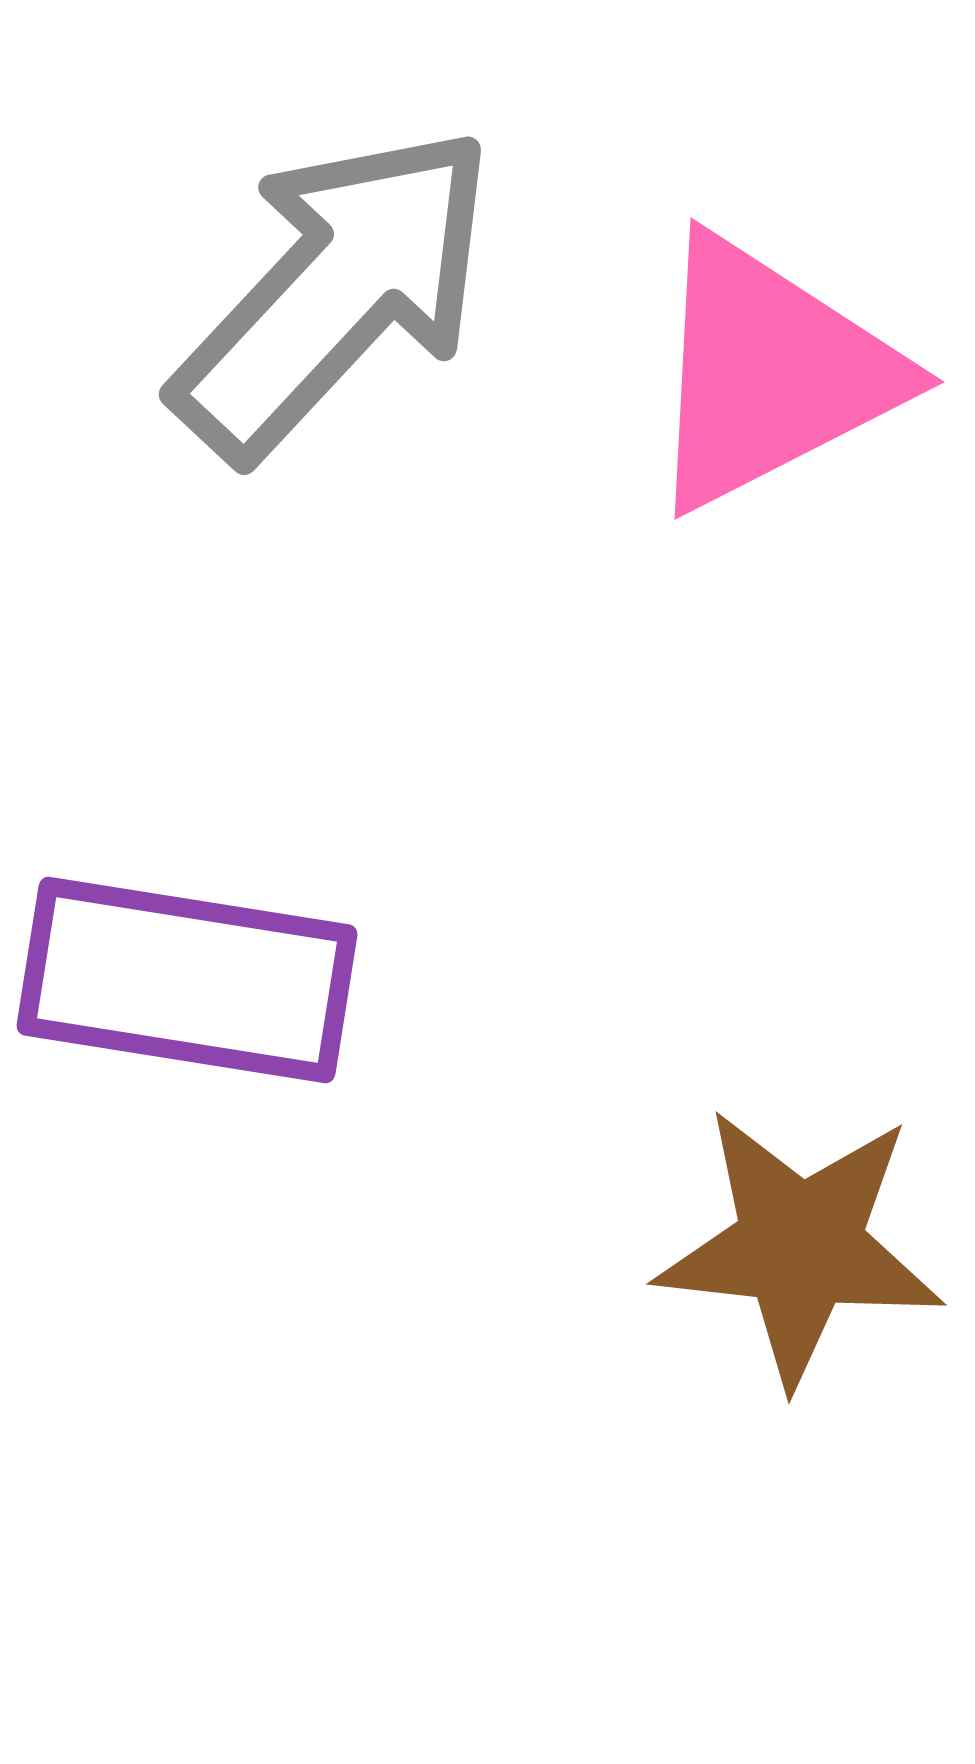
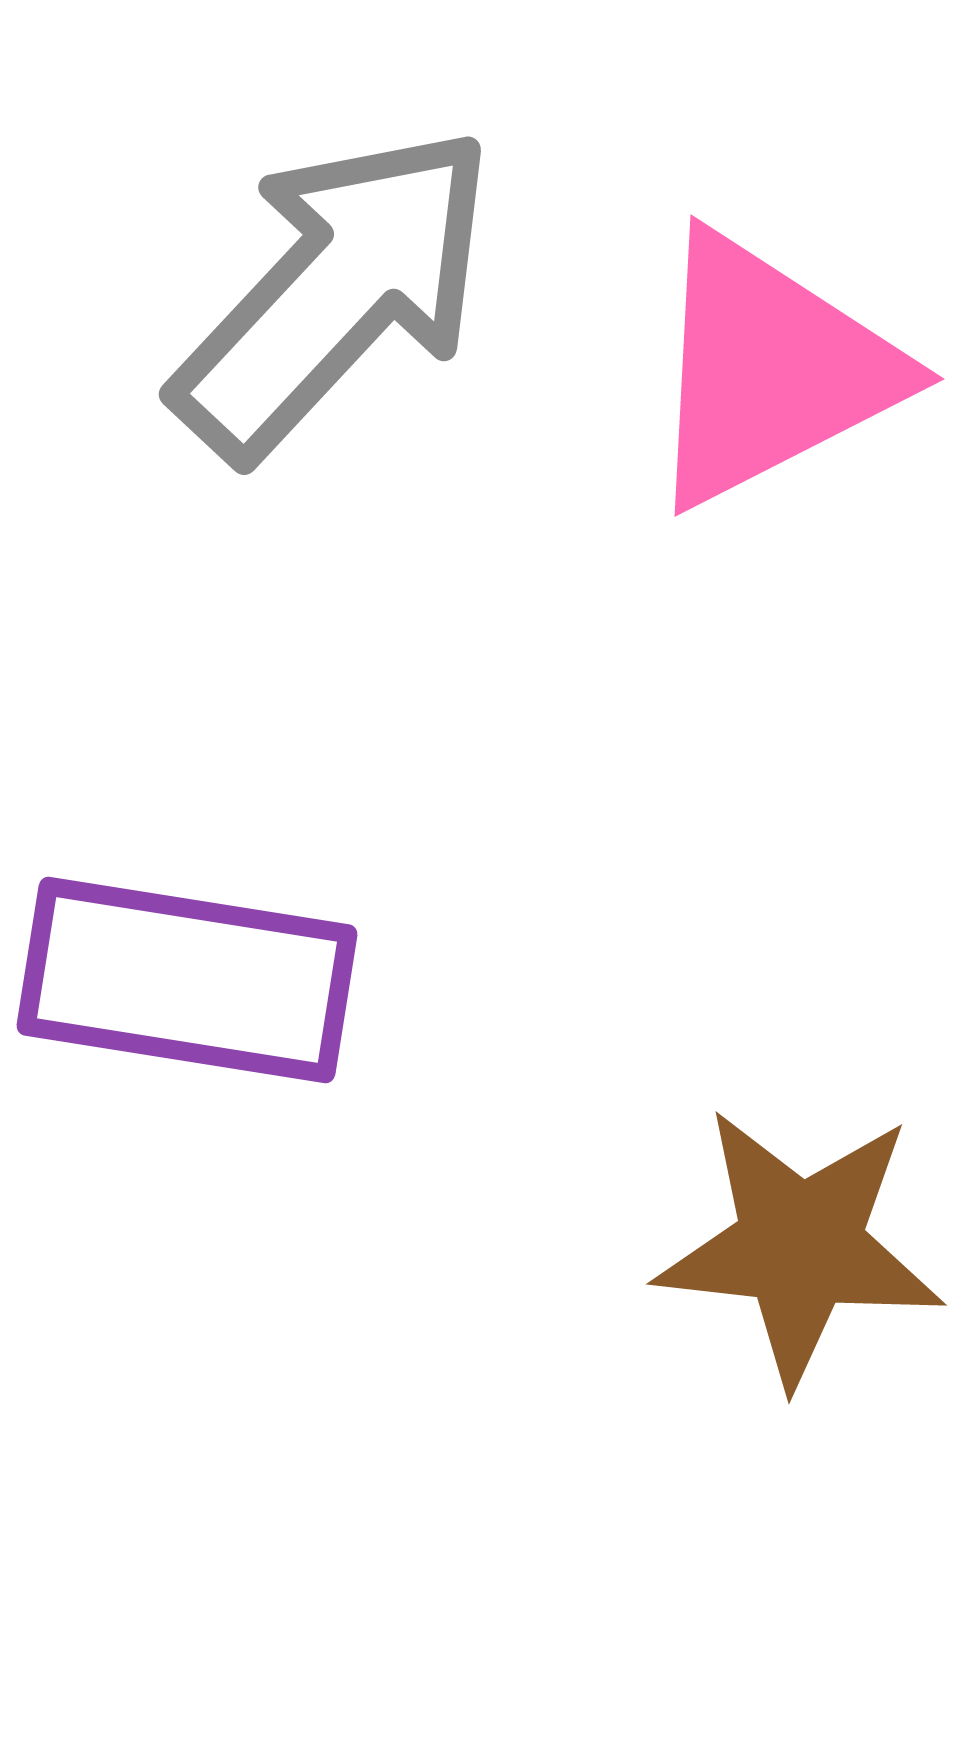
pink triangle: moved 3 px up
